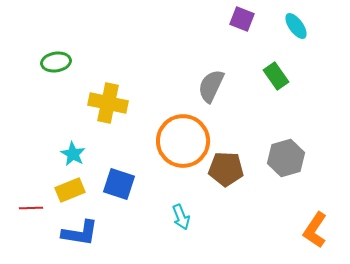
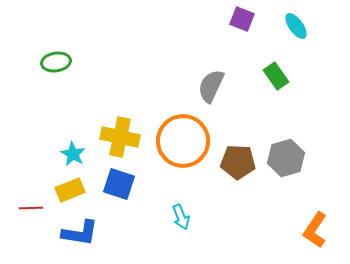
yellow cross: moved 12 px right, 34 px down
brown pentagon: moved 12 px right, 7 px up
